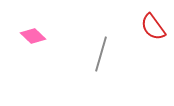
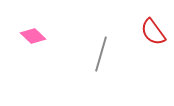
red semicircle: moved 5 px down
